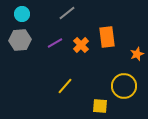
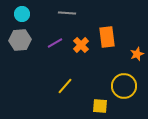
gray line: rotated 42 degrees clockwise
